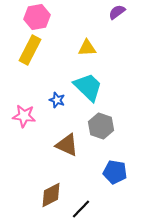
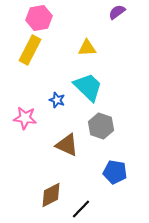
pink hexagon: moved 2 px right, 1 px down
pink star: moved 1 px right, 2 px down
